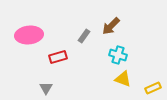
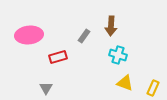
brown arrow: rotated 42 degrees counterclockwise
yellow triangle: moved 2 px right, 4 px down
yellow rectangle: rotated 42 degrees counterclockwise
